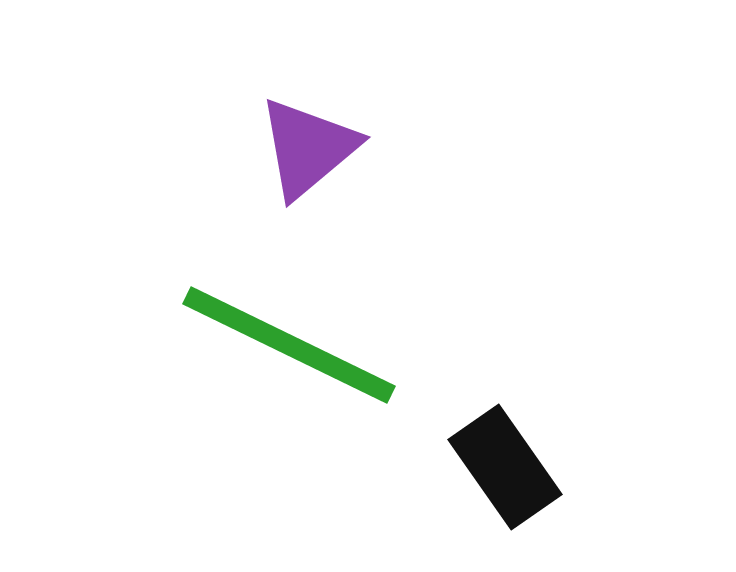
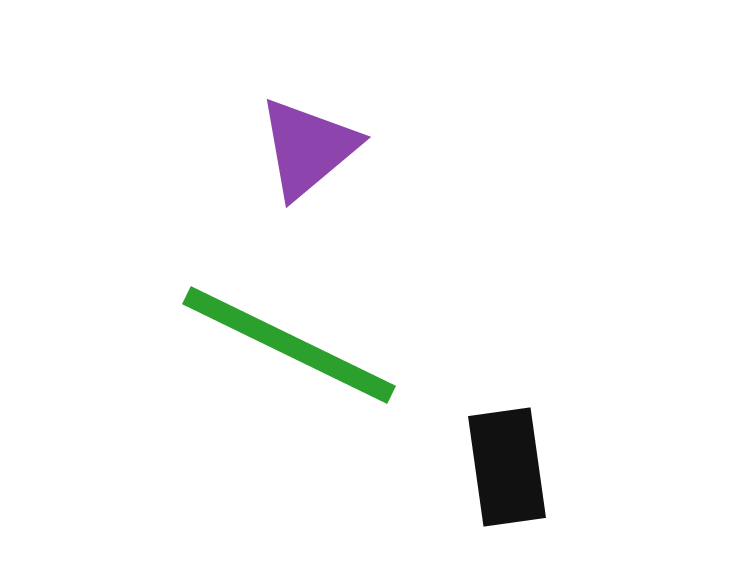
black rectangle: moved 2 px right; rotated 27 degrees clockwise
